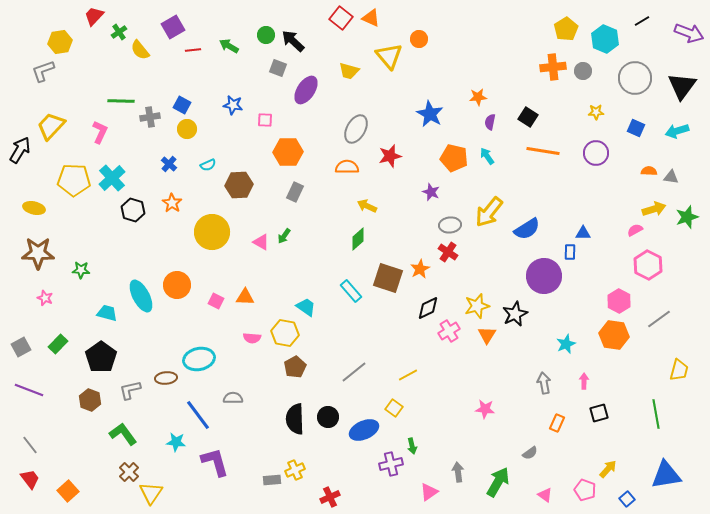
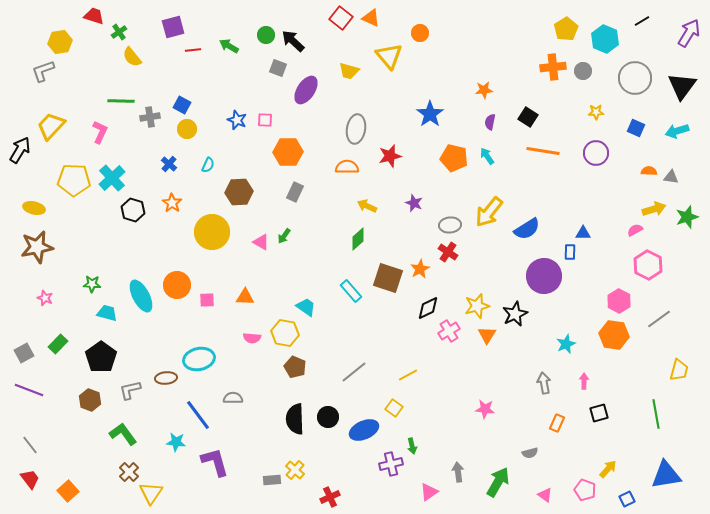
red trapezoid at (94, 16): rotated 65 degrees clockwise
purple square at (173, 27): rotated 15 degrees clockwise
purple arrow at (689, 33): rotated 80 degrees counterclockwise
orange circle at (419, 39): moved 1 px right, 6 px up
yellow semicircle at (140, 50): moved 8 px left, 7 px down
orange star at (478, 97): moved 6 px right, 7 px up
blue star at (233, 105): moved 4 px right, 15 px down; rotated 12 degrees clockwise
blue star at (430, 114): rotated 8 degrees clockwise
gray ellipse at (356, 129): rotated 20 degrees counterclockwise
cyan semicircle at (208, 165): rotated 42 degrees counterclockwise
brown hexagon at (239, 185): moved 7 px down
purple star at (431, 192): moved 17 px left, 11 px down
brown star at (38, 253): moved 1 px left, 6 px up; rotated 12 degrees counterclockwise
green star at (81, 270): moved 11 px right, 14 px down
pink square at (216, 301): moved 9 px left, 1 px up; rotated 28 degrees counterclockwise
gray square at (21, 347): moved 3 px right, 6 px down
brown pentagon at (295, 367): rotated 20 degrees counterclockwise
gray semicircle at (530, 453): rotated 21 degrees clockwise
yellow cross at (295, 470): rotated 24 degrees counterclockwise
blue square at (627, 499): rotated 14 degrees clockwise
